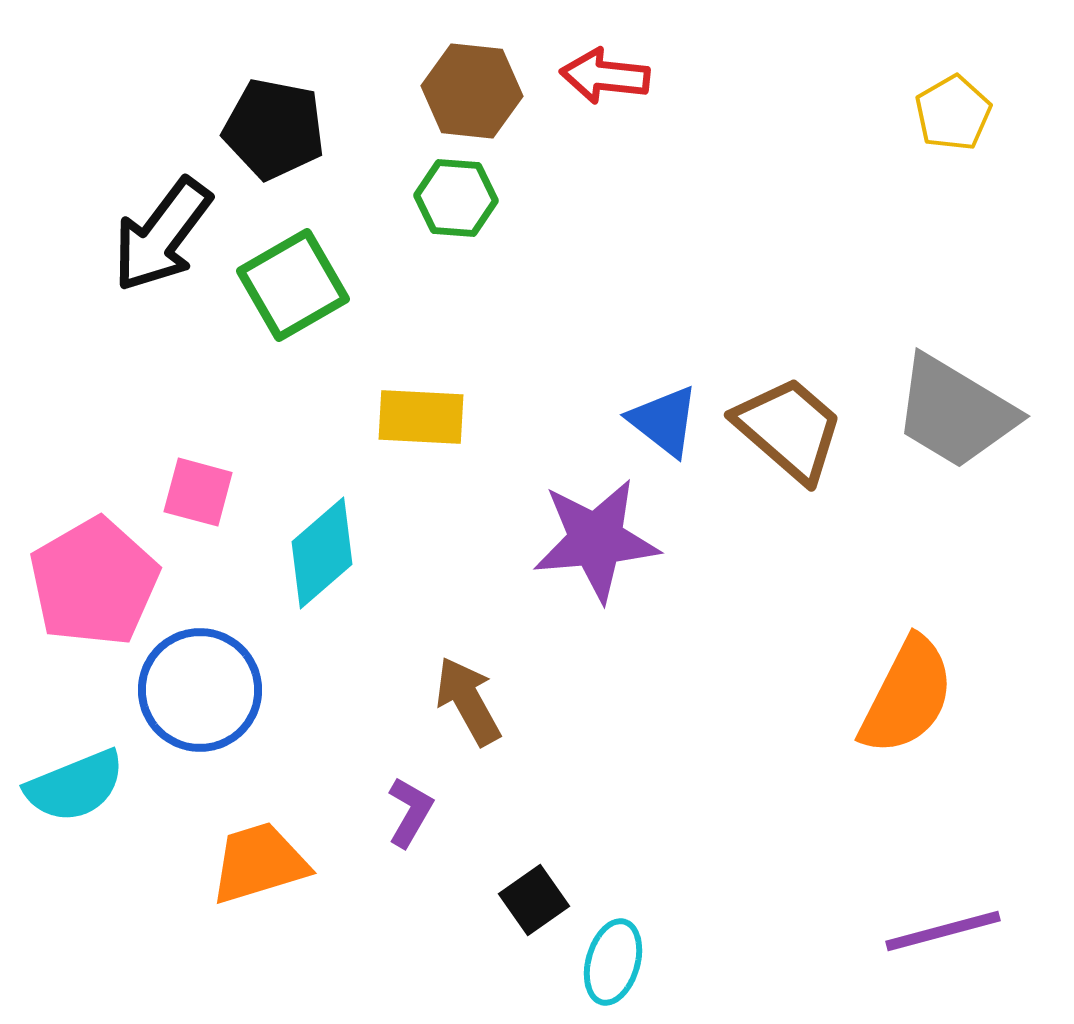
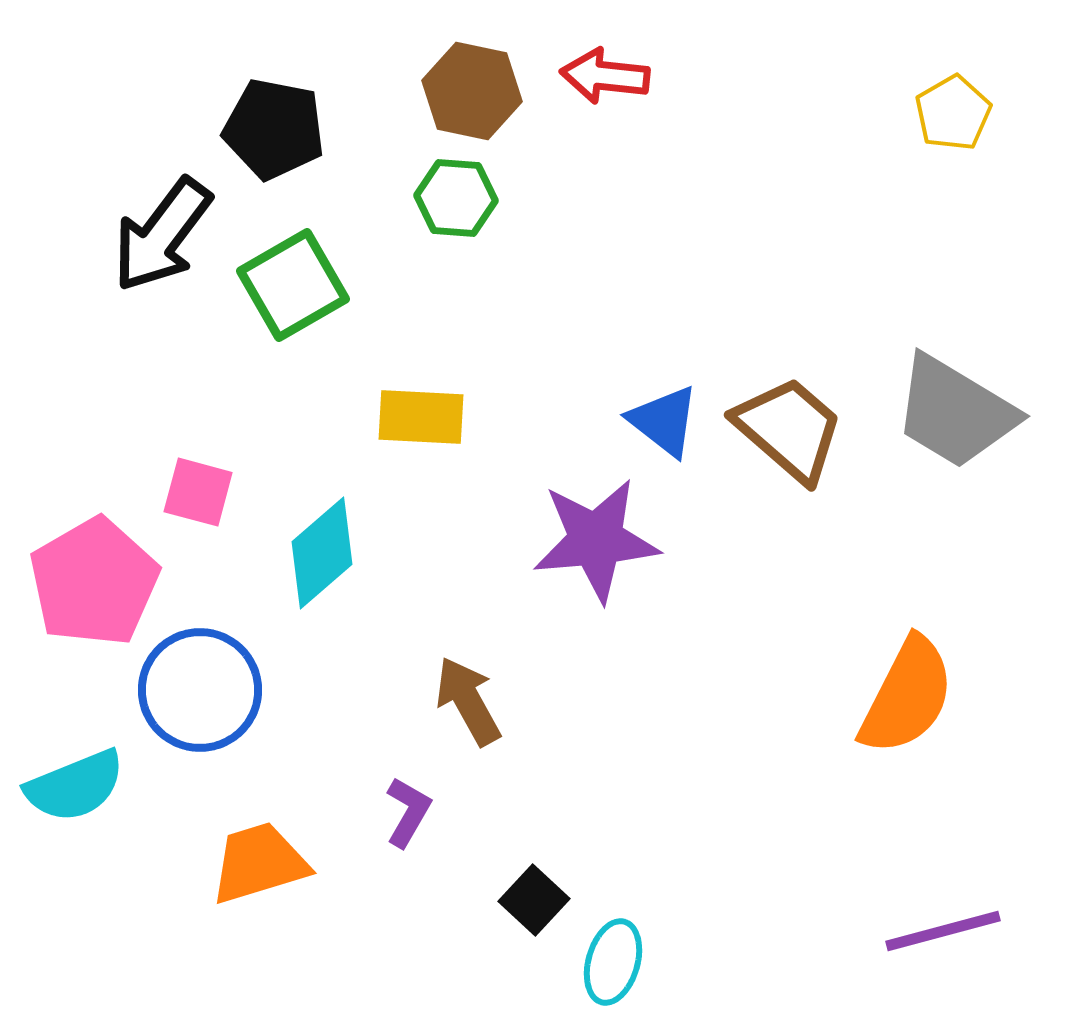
brown hexagon: rotated 6 degrees clockwise
purple L-shape: moved 2 px left
black square: rotated 12 degrees counterclockwise
